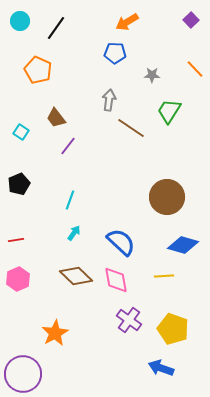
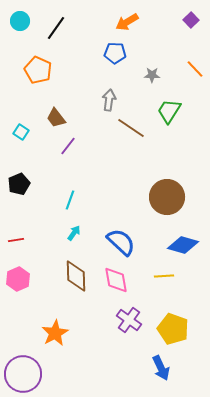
brown diamond: rotated 44 degrees clockwise
blue arrow: rotated 135 degrees counterclockwise
